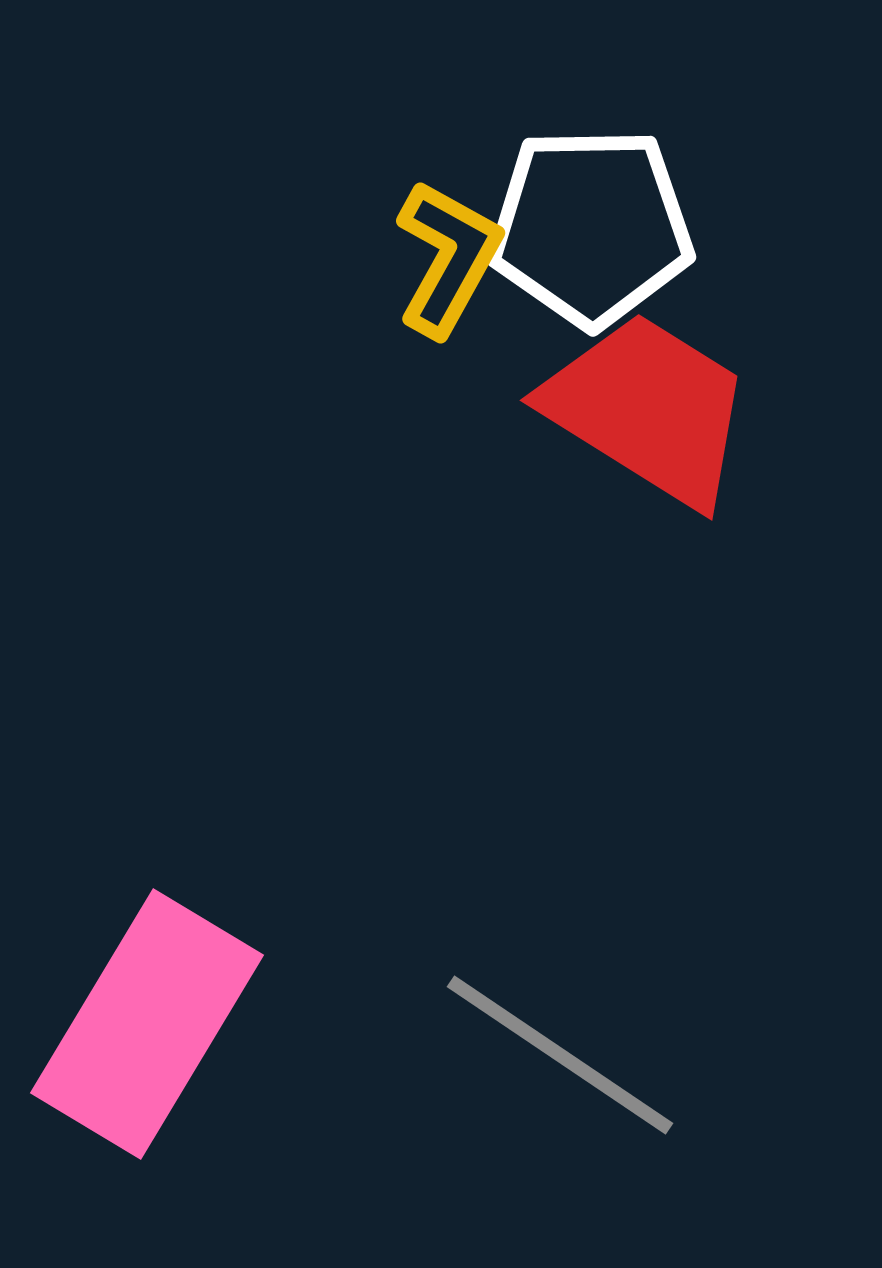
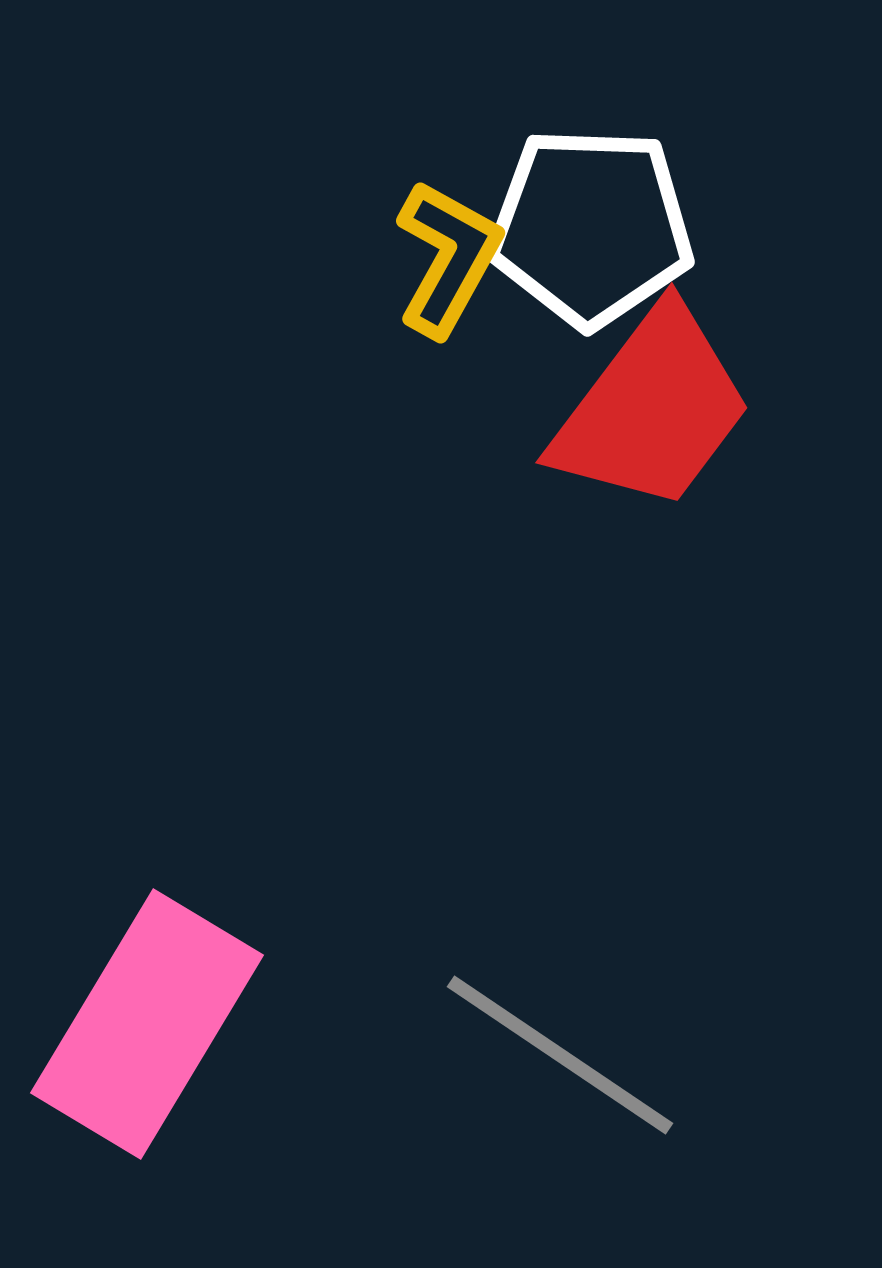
white pentagon: rotated 3 degrees clockwise
red trapezoid: moved 4 px right; rotated 95 degrees clockwise
